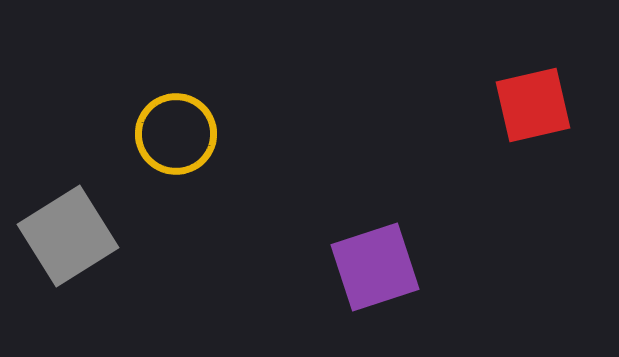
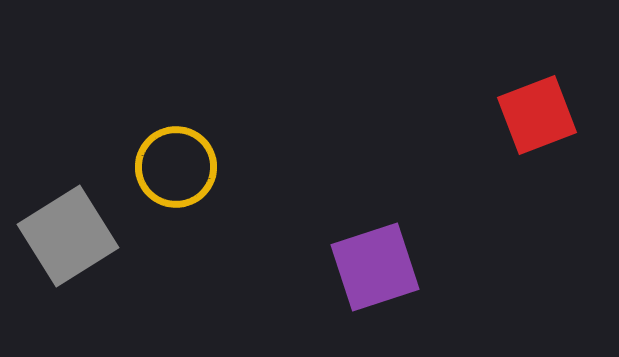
red square: moved 4 px right, 10 px down; rotated 8 degrees counterclockwise
yellow circle: moved 33 px down
